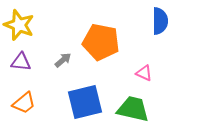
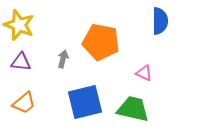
gray arrow: moved 1 px up; rotated 36 degrees counterclockwise
